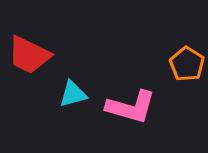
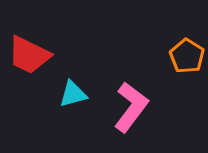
orange pentagon: moved 8 px up
pink L-shape: rotated 69 degrees counterclockwise
